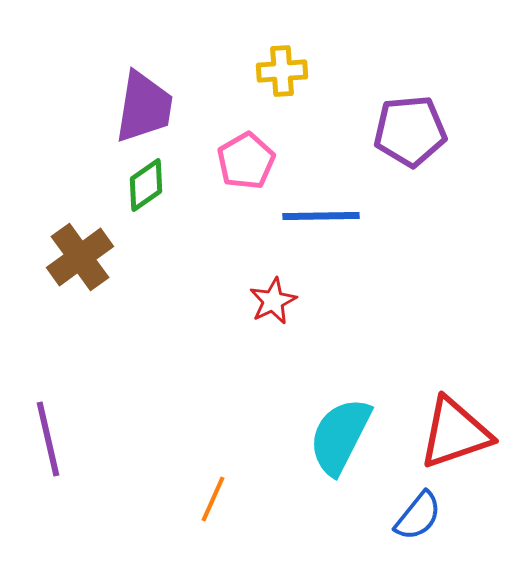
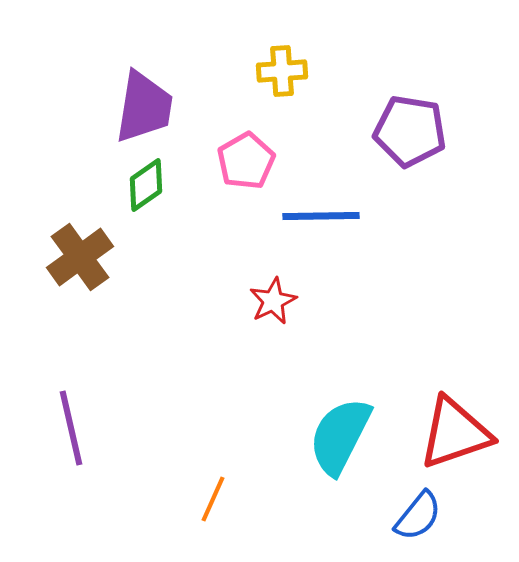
purple pentagon: rotated 14 degrees clockwise
purple line: moved 23 px right, 11 px up
